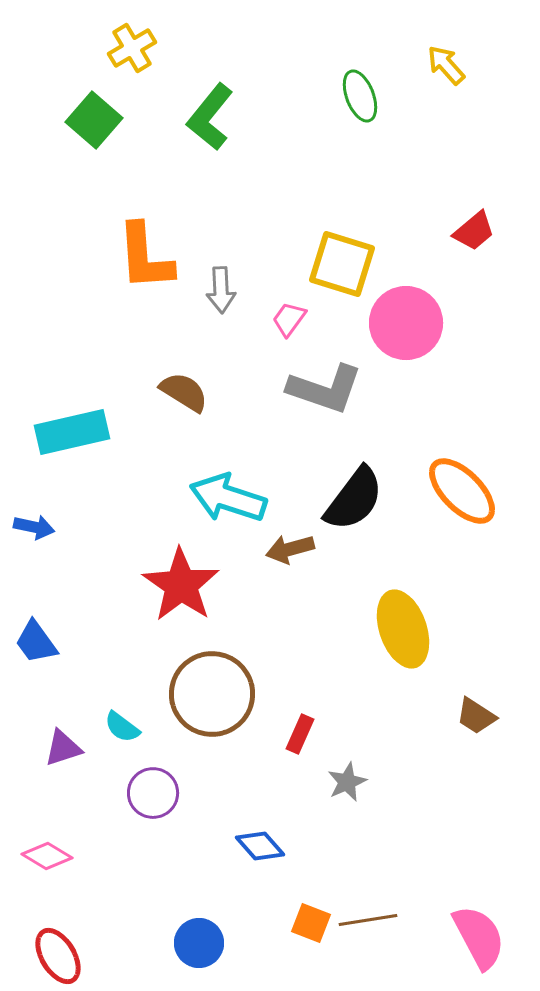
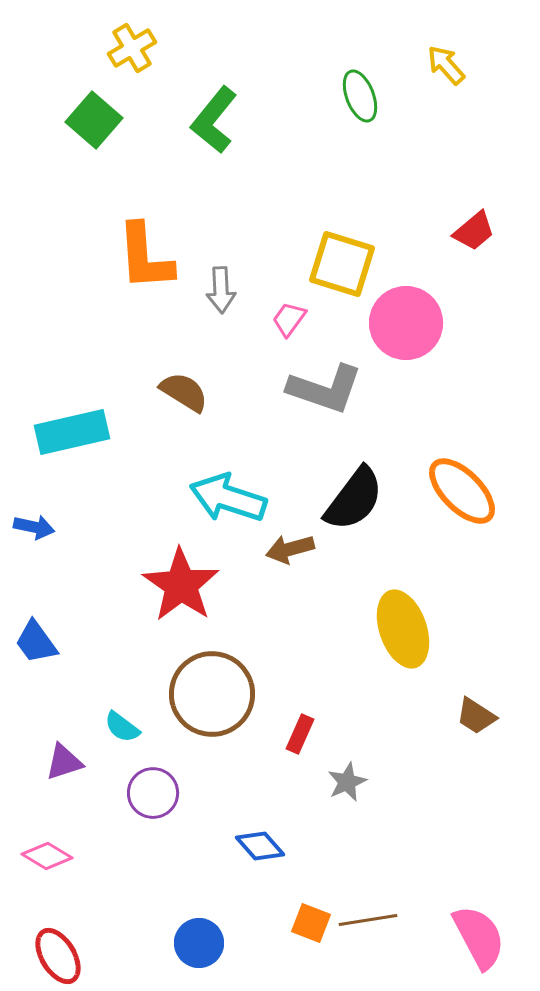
green L-shape: moved 4 px right, 3 px down
purple triangle: moved 1 px right, 14 px down
